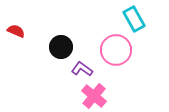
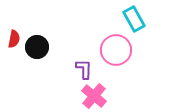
red semicircle: moved 2 px left, 8 px down; rotated 78 degrees clockwise
black circle: moved 24 px left
purple L-shape: moved 2 px right; rotated 55 degrees clockwise
